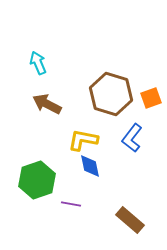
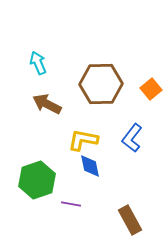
brown hexagon: moved 10 px left, 10 px up; rotated 18 degrees counterclockwise
orange square: moved 9 px up; rotated 20 degrees counterclockwise
brown rectangle: rotated 20 degrees clockwise
